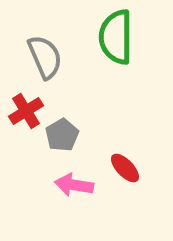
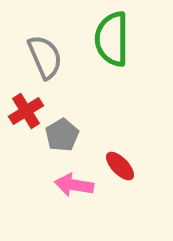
green semicircle: moved 4 px left, 2 px down
red ellipse: moved 5 px left, 2 px up
